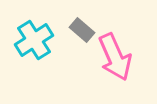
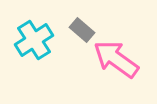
pink arrow: moved 1 px right, 2 px down; rotated 150 degrees clockwise
